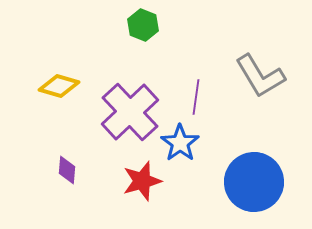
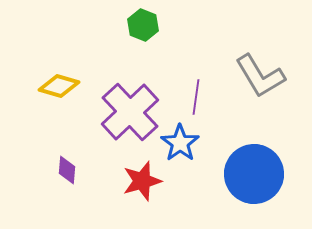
blue circle: moved 8 px up
